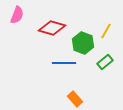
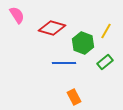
pink semicircle: rotated 54 degrees counterclockwise
orange rectangle: moved 1 px left, 2 px up; rotated 14 degrees clockwise
